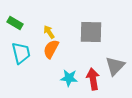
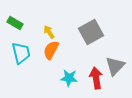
gray square: rotated 30 degrees counterclockwise
orange semicircle: moved 1 px down
red arrow: moved 3 px right, 1 px up
